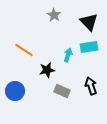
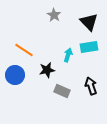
blue circle: moved 16 px up
